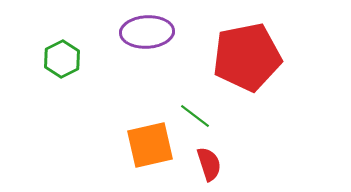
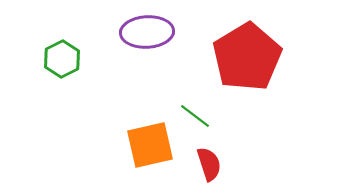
red pentagon: rotated 20 degrees counterclockwise
